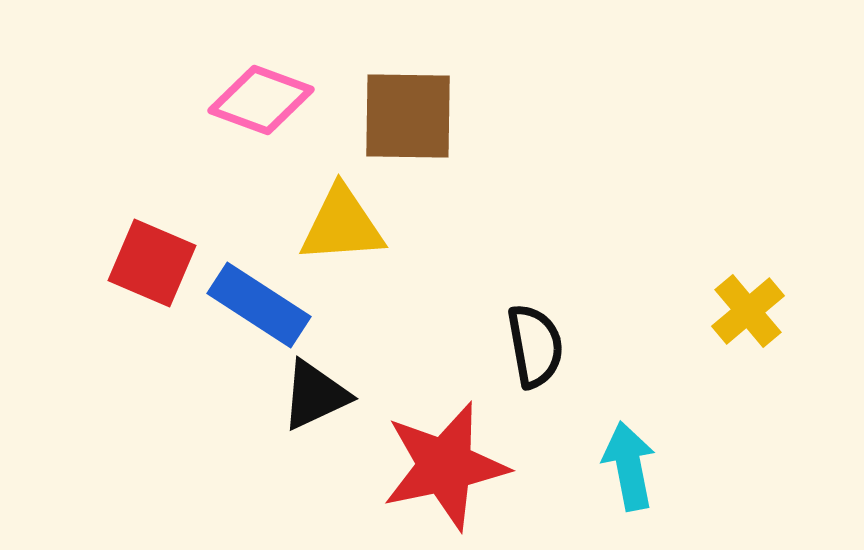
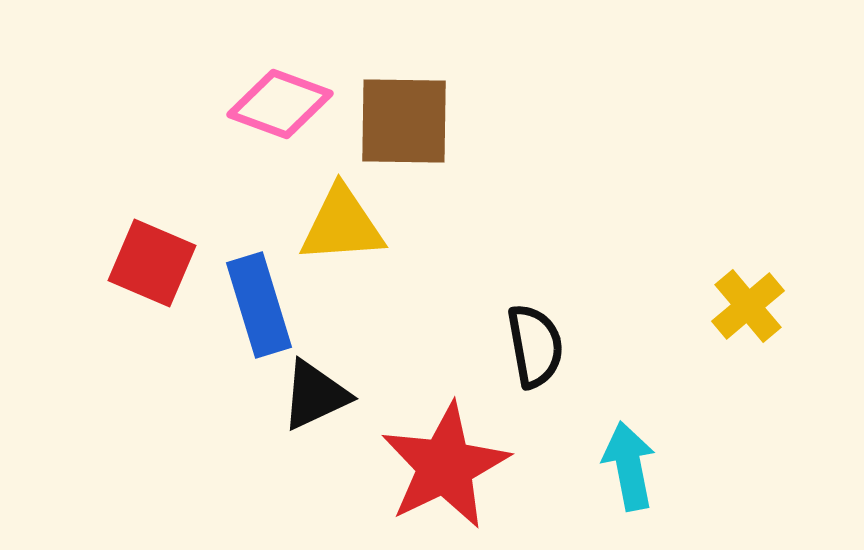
pink diamond: moved 19 px right, 4 px down
brown square: moved 4 px left, 5 px down
blue rectangle: rotated 40 degrees clockwise
yellow cross: moved 5 px up
red star: rotated 14 degrees counterclockwise
